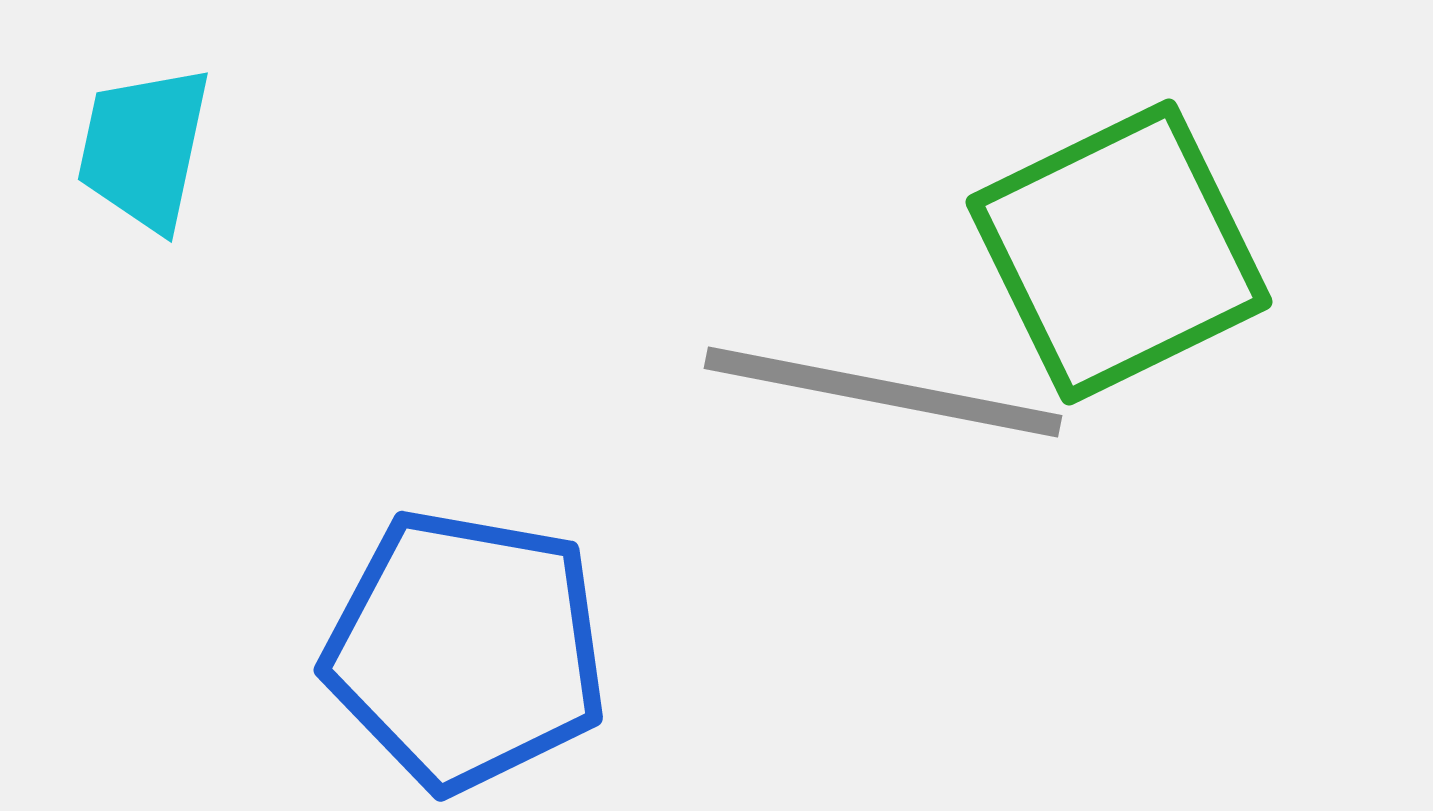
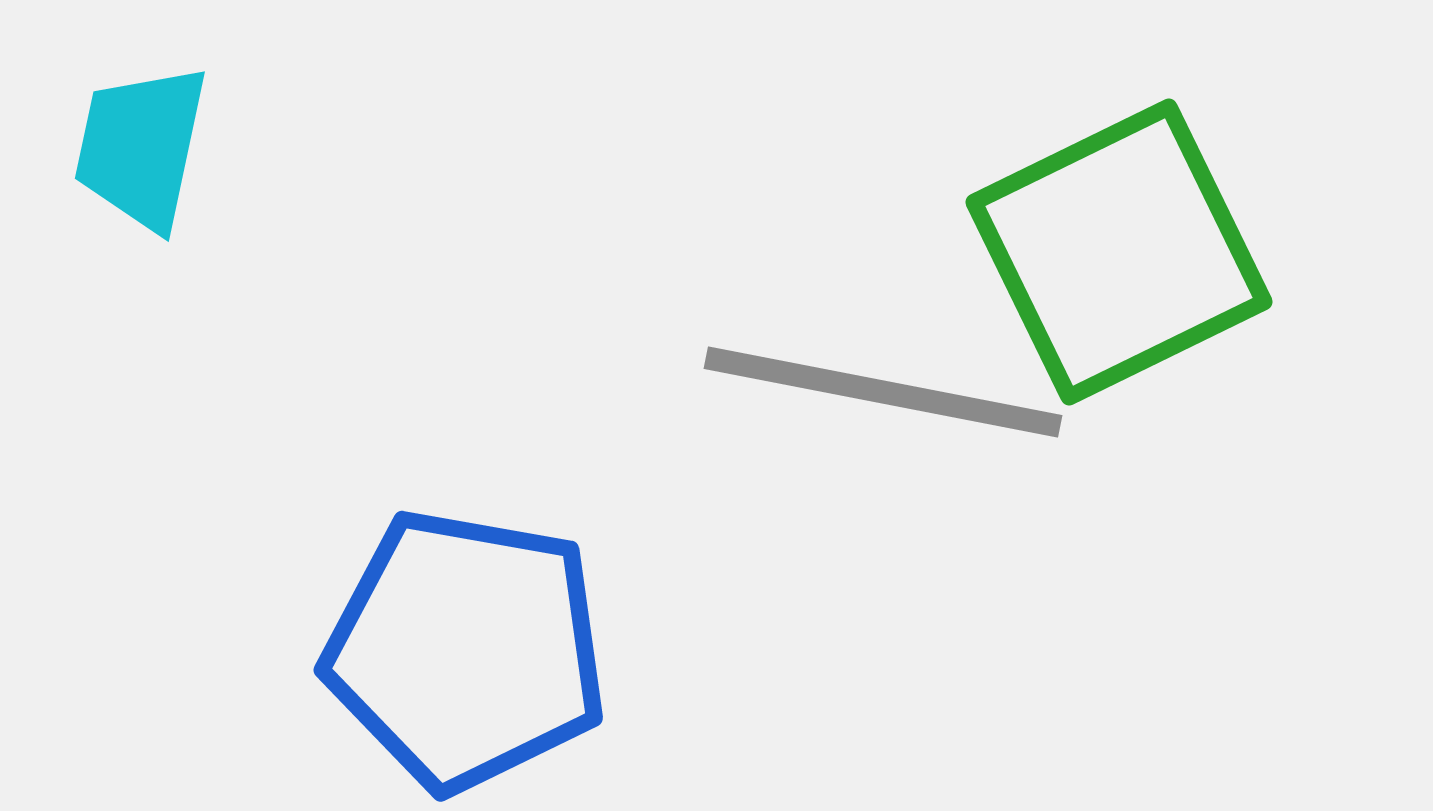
cyan trapezoid: moved 3 px left, 1 px up
